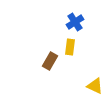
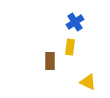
brown rectangle: rotated 30 degrees counterclockwise
yellow triangle: moved 7 px left, 4 px up
